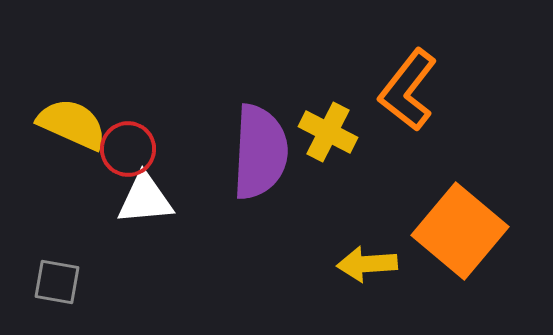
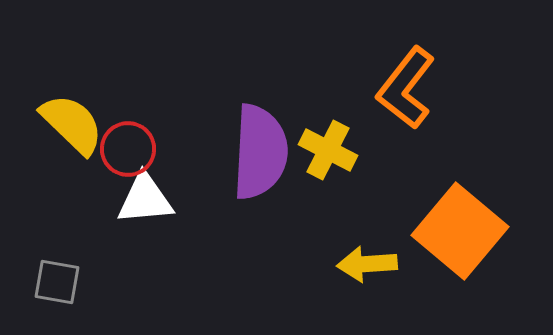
orange L-shape: moved 2 px left, 2 px up
yellow semicircle: rotated 20 degrees clockwise
yellow cross: moved 18 px down
